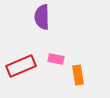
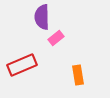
pink rectangle: moved 21 px up; rotated 49 degrees counterclockwise
red rectangle: moved 1 px right, 1 px up
